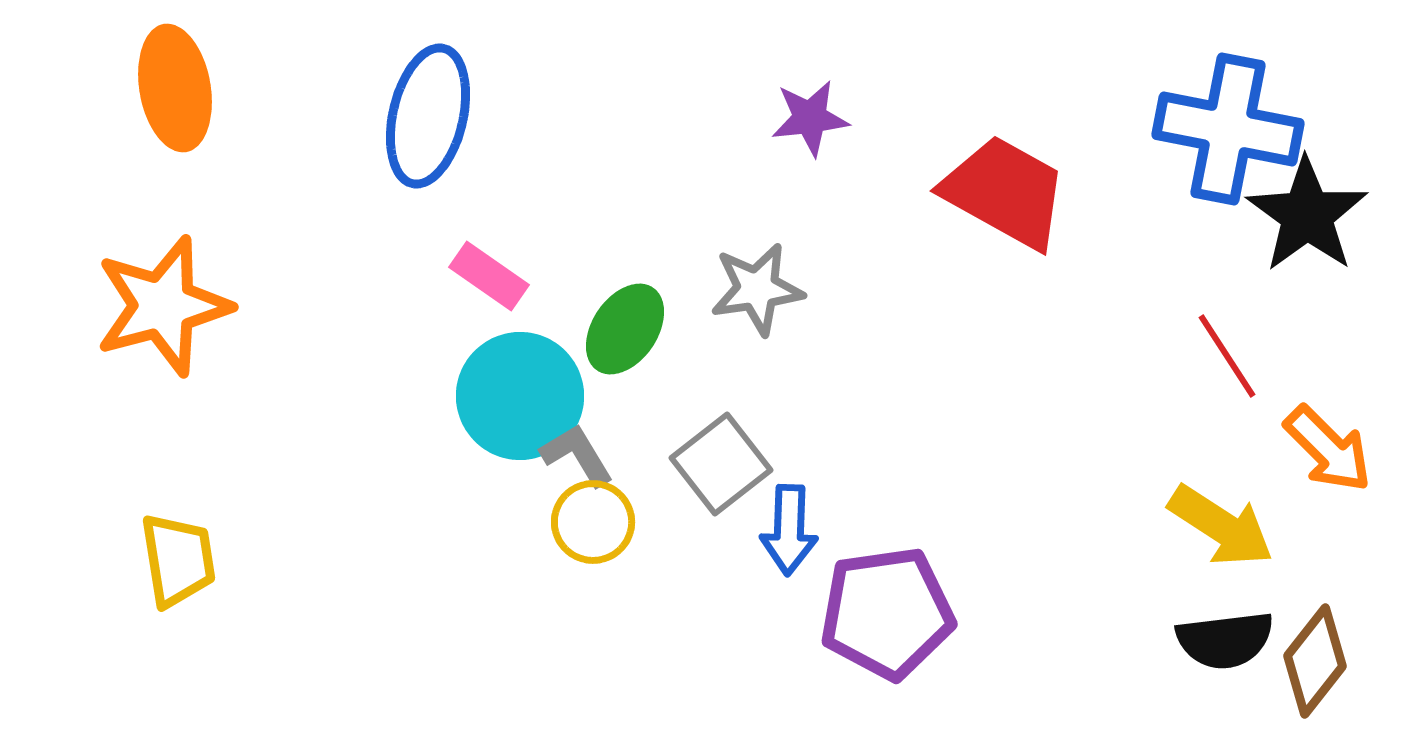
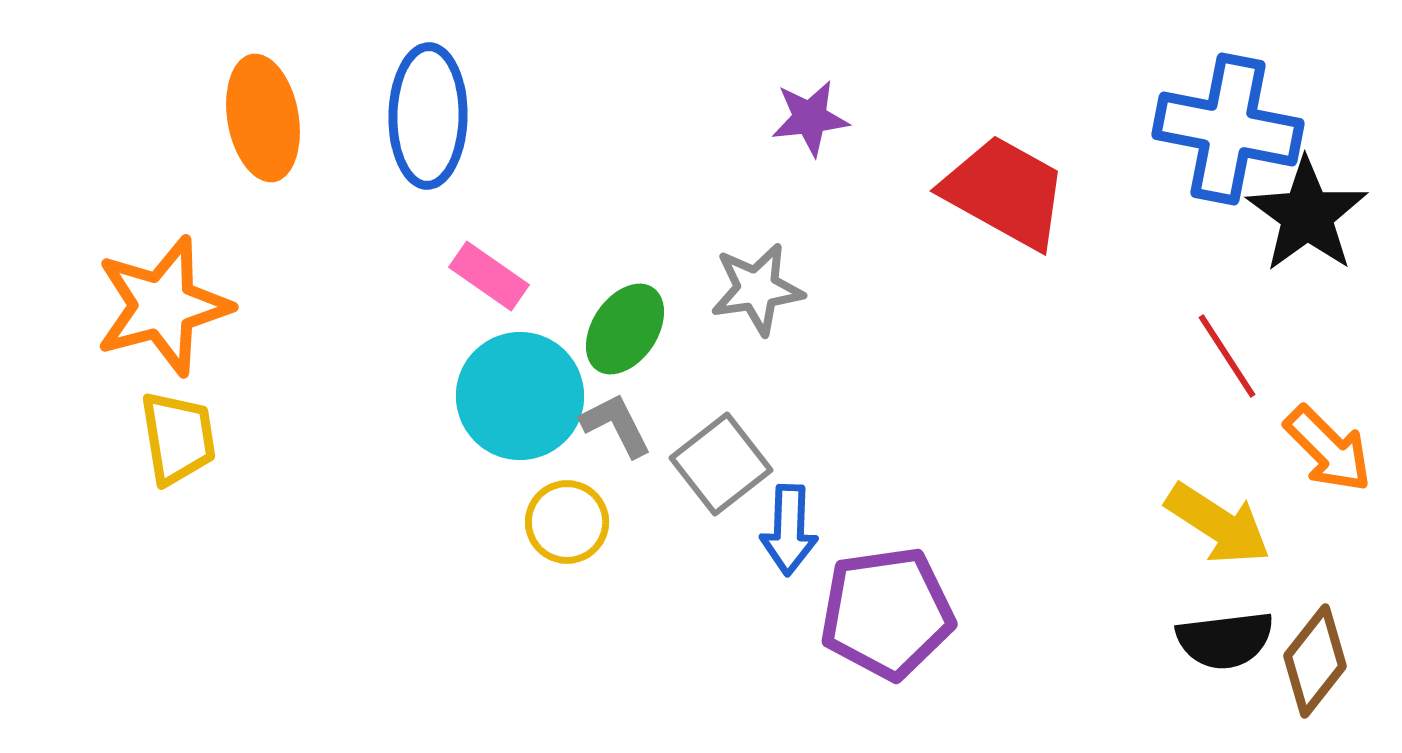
orange ellipse: moved 88 px right, 30 px down
blue ellipse: rotated 12 degrees counterclockwise
gray L-shape: moved 39 px right, 30 px up; rotated 4 degrees clockwise
yellow circle: moved 26 px left
yellow arrow: moved 3 px left, 2 px up
yellow trapezoid: moved 122 px up
